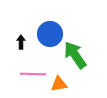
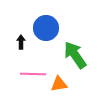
blue circle: moved 4 px left, 6 px up
